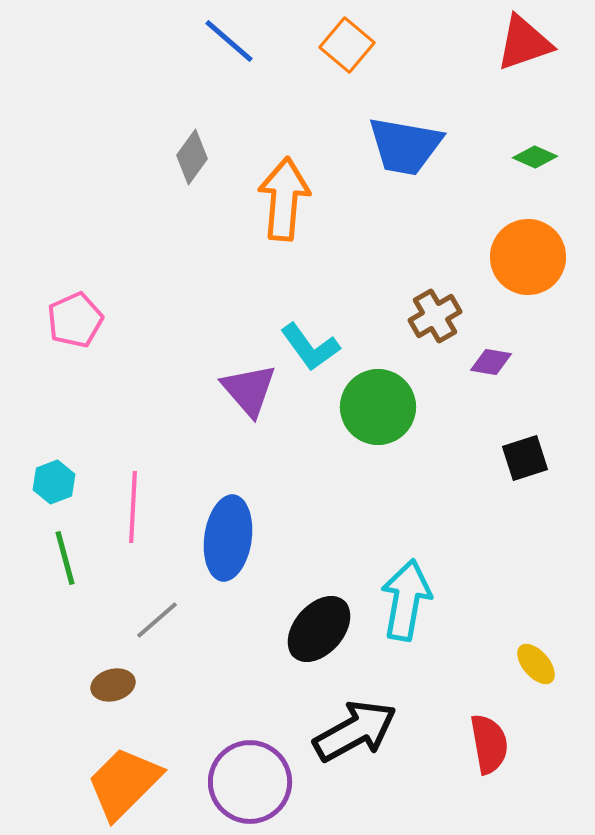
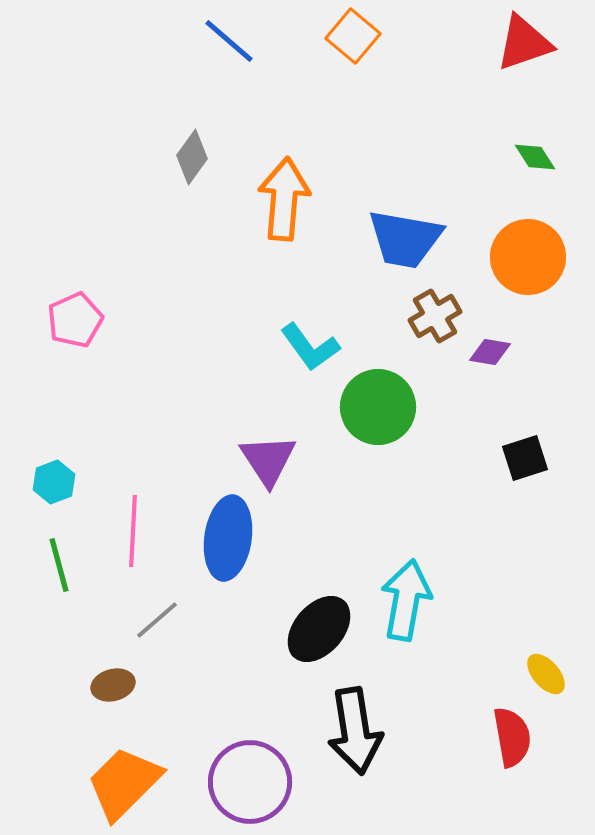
orange square: moved 6 px right, 9 px up
blue trapezoid: moved 93 px down
green diamond: rotated 33 degrees clockwise
purple diamond: moved 1 px left, 10 px up
purple triangle: moved 19 px right, 70 px down; rotated 8 degrees clockwise
pink line: moved 24 px down
green line: moved 6 px left, 7 px down
yellow ellipse: moved 10 px right, 10 px down
black arrow: rotated 110 degrees clockwise
red semicircle: moved 23 px right, 7 px up
